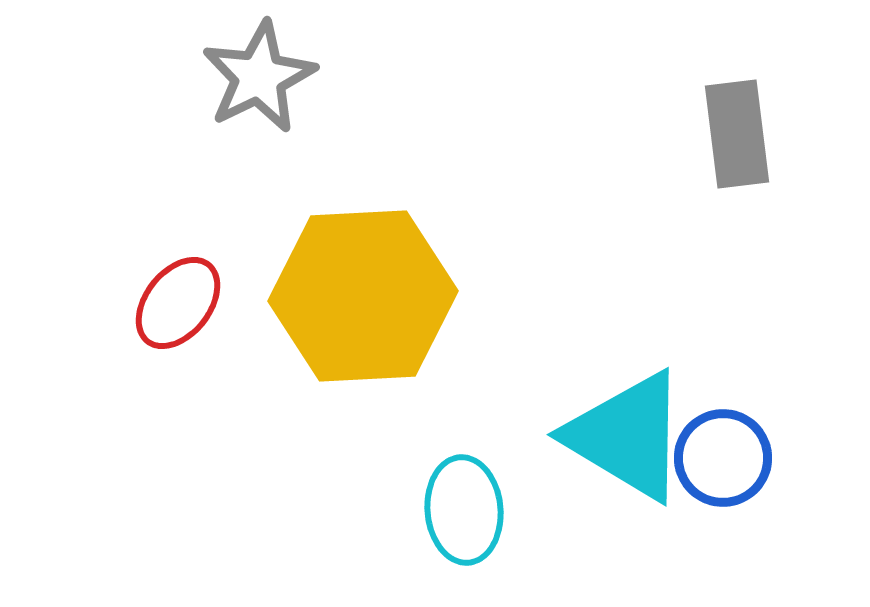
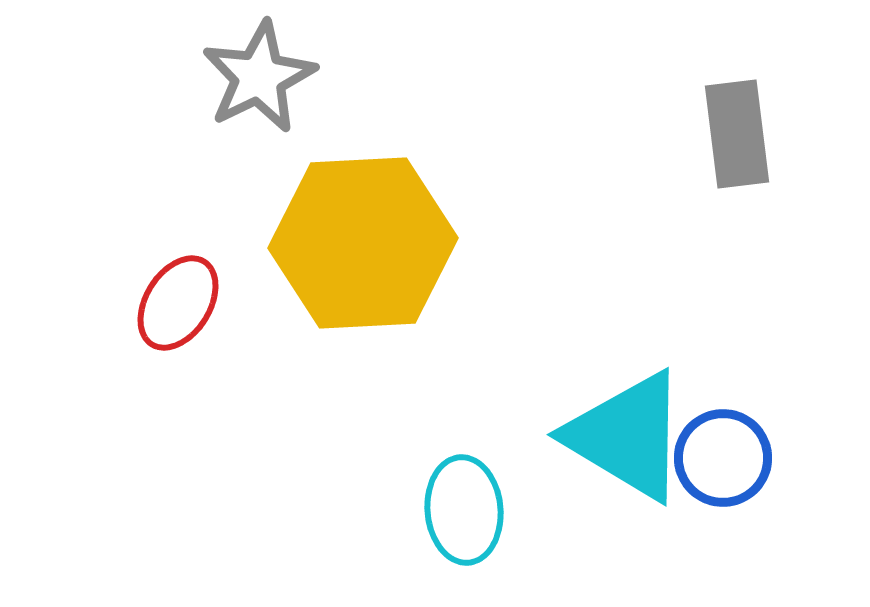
yellow hexagon: moved 53 px up
red ellipse: rotated 6 degrees counterclockwise
